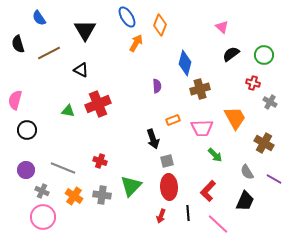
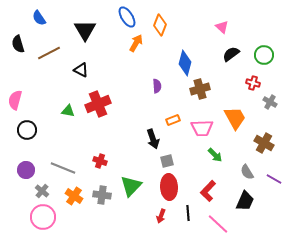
gray cross at (42, 191): rotated 16 degrees clockwise
